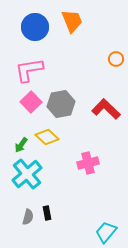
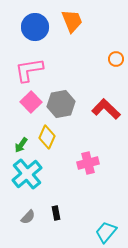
yellow diamond: rotated 70 degrees clockwise
black rectangle: moved 9 px right
gray semicircle: rotated 28 degrees clockwise
